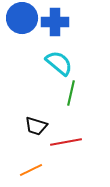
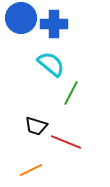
blue circle: moved 1 px left
blue cross: moved 1 px left, 2 px down
cyan semicircle: moved 8 px left, 1 px down
green line: rotated 15 degrees clockwise
red line: rotated 32 degrees clockwise
